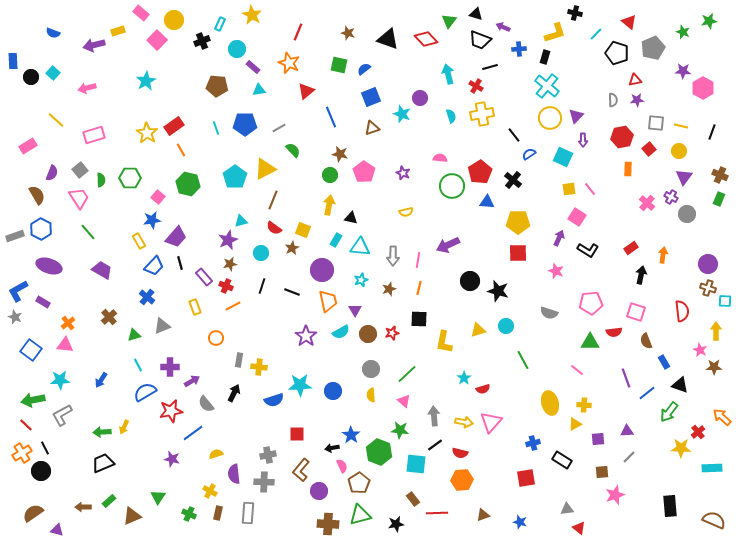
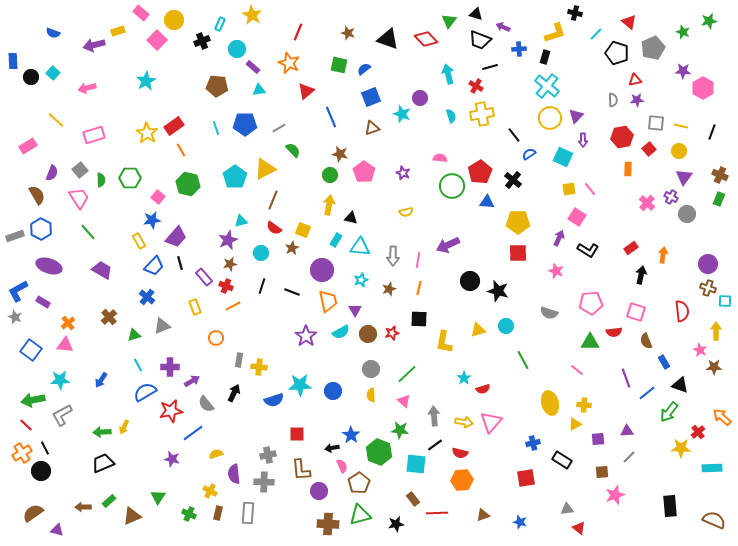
brown L-shape at (301, 470): rotated 45 degrees counterclockwise
